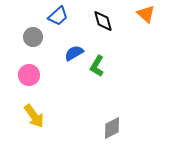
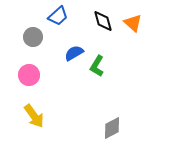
orange triangle: moved 13 px left, 9 px down
